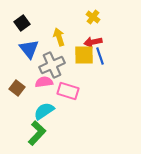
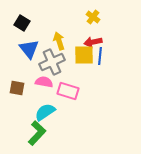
black square: rotated 21 degrees counterclockwise
yellow arrow: moved 4 px down
blue line: rotated 24 degrees clockwise
gray cross: moved 3 px up
pink semicircle: rotated 18 degrees clockwise
brown square: rotated 28 degrees counterclockwise
cyan semicircle: moved 1 px right, 1 px down
